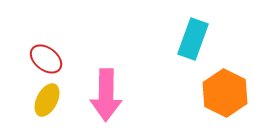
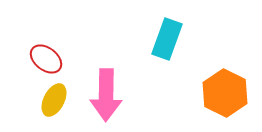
cyan rectangle: moved 26 px left
yellow ellipse: moved 7 px right
